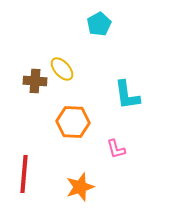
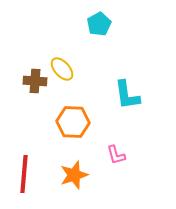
pink L-shape: moved 6 px down
orange star: moved 6 px left, 12 px up
